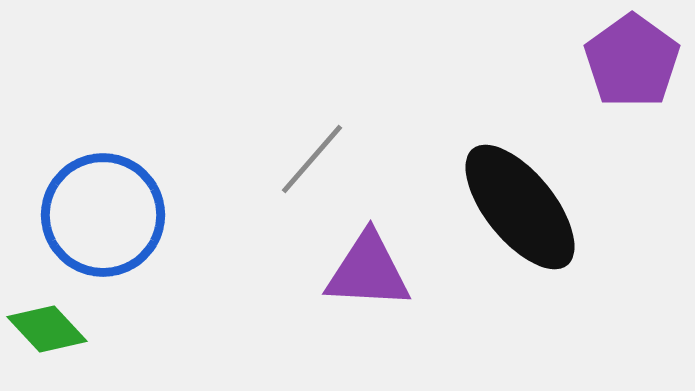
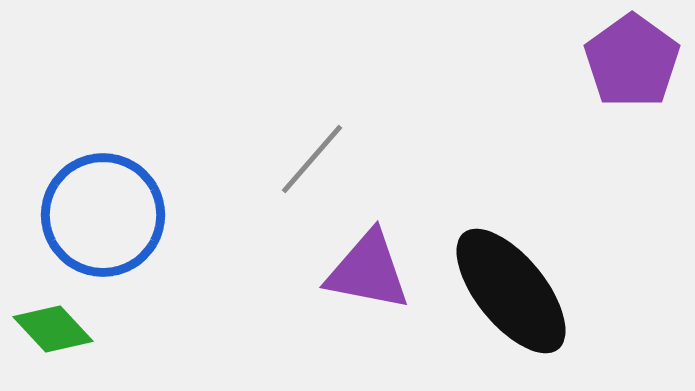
black ellipse: moved 9 px left, 84 px down
purple triangle: rotated 8 degrees clockwise
green diamond: moved 6 px right
